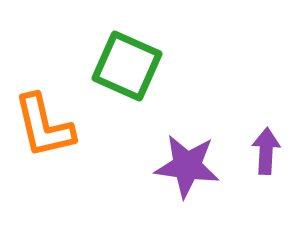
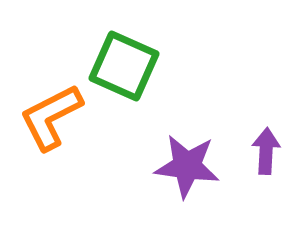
green square: moved 3 px left
orange L-shape: moved 7 px right, 9 px up; rotated 76 degrees clockwise
